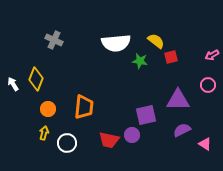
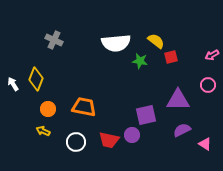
orange trapezoid: rotated 85 degrees counterclockwise
yellow arrow: moved 1 px left, 2 px up; rotated 80 degrees counterclockwise
white circle: moved 9 px right, 1 px up
